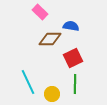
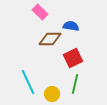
green line: rotated 12 degrees clockwise
